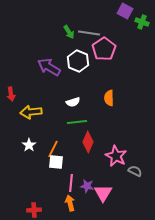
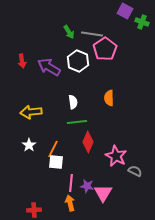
gray line: moved 3 px right, 1 px down
pink pentagon: moved 1 px right
red arrow: moved 11 px right, 33 px up
white semicircle: rotated 80 degrees counterclockwise
